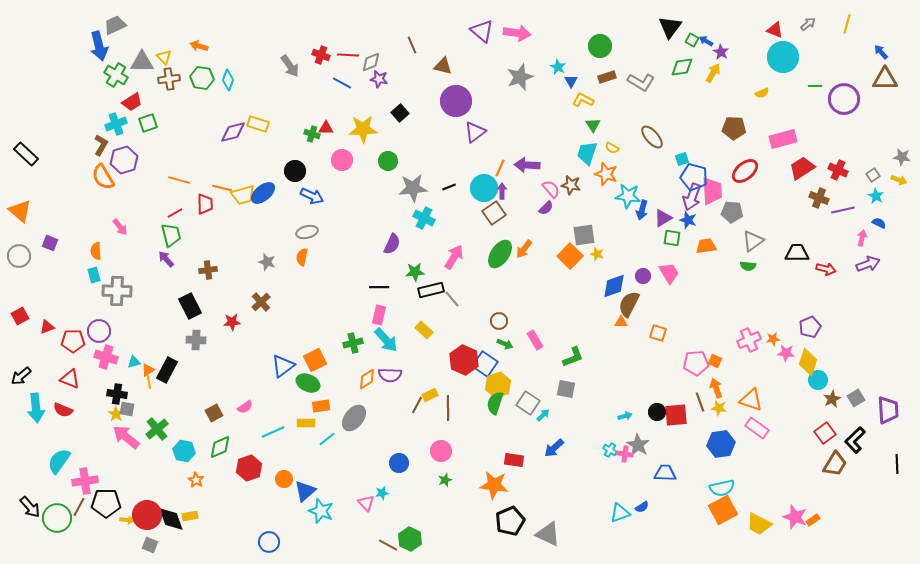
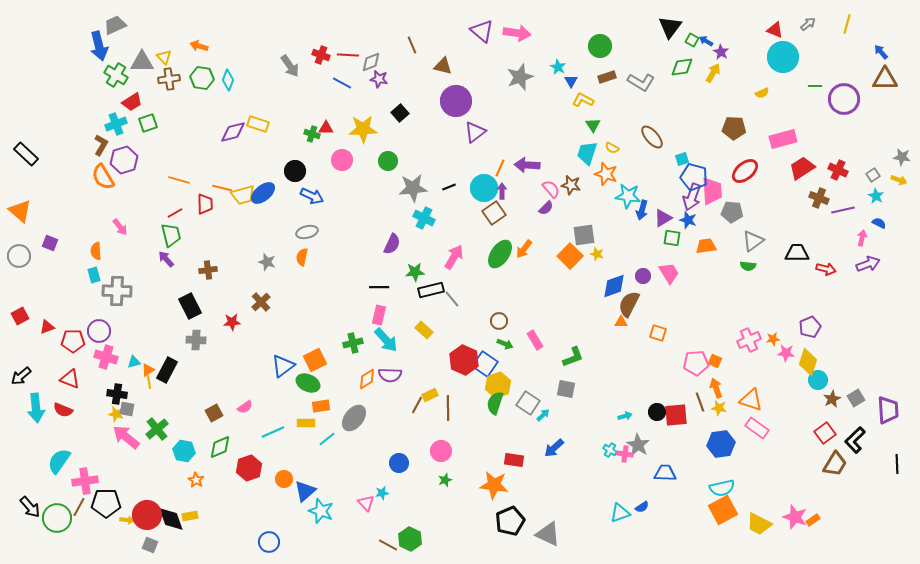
yellow star at (116, 414): rotated 21 degrees counterclockwise
